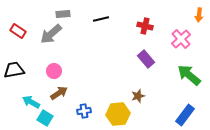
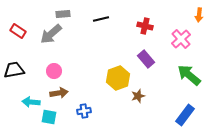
brown arrow: rotated 24 degrees clockwise
cyan arrow: rotated 24 degrees counterclockwise
yellow hexagon: moved 36 px up; rotated 15 degrees counterclockwise
cyan square: moved 4 px right, 1 px up; rotated 21 degrees counterclockwise
